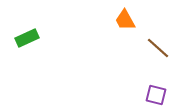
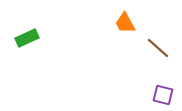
orange trapezoid: moved 3 px down
purple square: moved 7 px right
